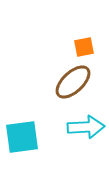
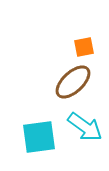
cyan arrow: moved 1 px left; rotated 39 degrees clockwise
cyan square: moved 17 px right
